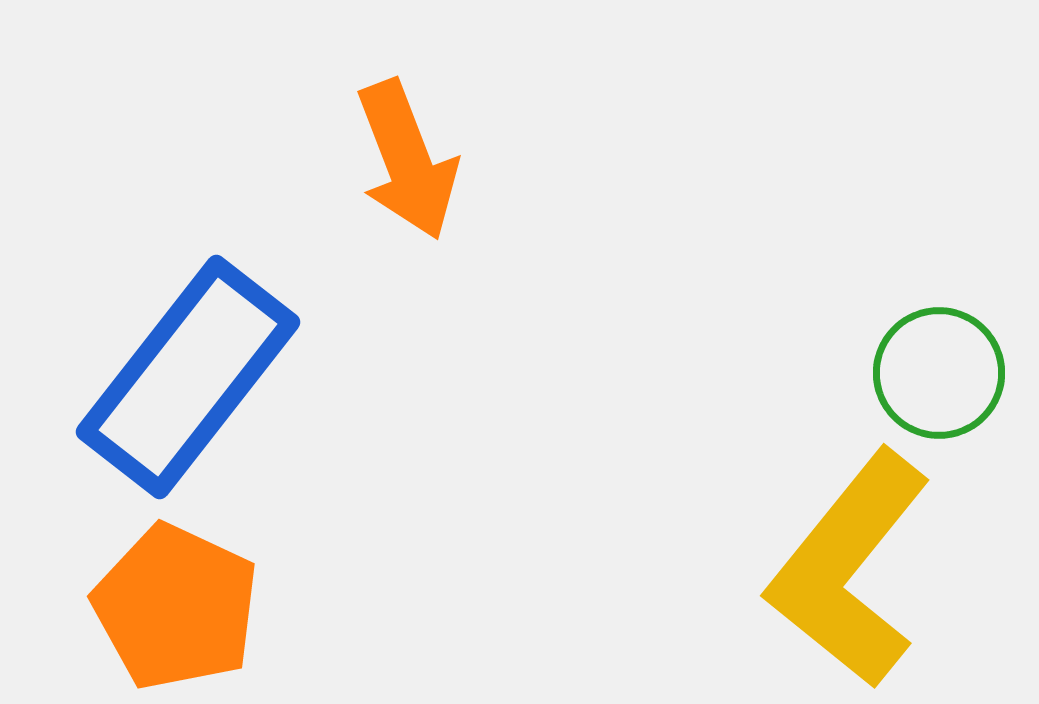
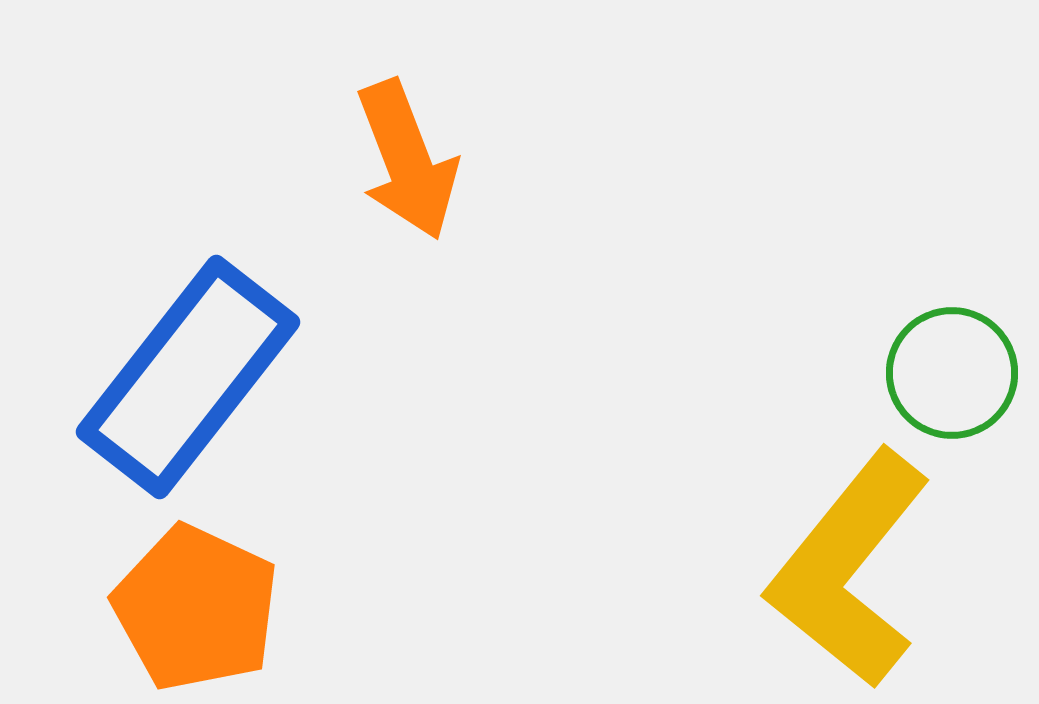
green circle: moved 13 px right
orange pentagon: moved 20 px right, 1 px down
